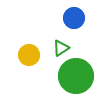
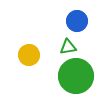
blue circle: moved 3 px right, 3 px down
green triangle: moved 7 px right, 1 px up; rotated 24 degrees clockwise
